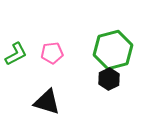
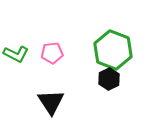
green hexagon: rotated 24 degrees counterclockwise
green L-shape: rotated 55 degrees clockwise
black triangle: moved 4 px right; rotated 40 degrees clockwise
